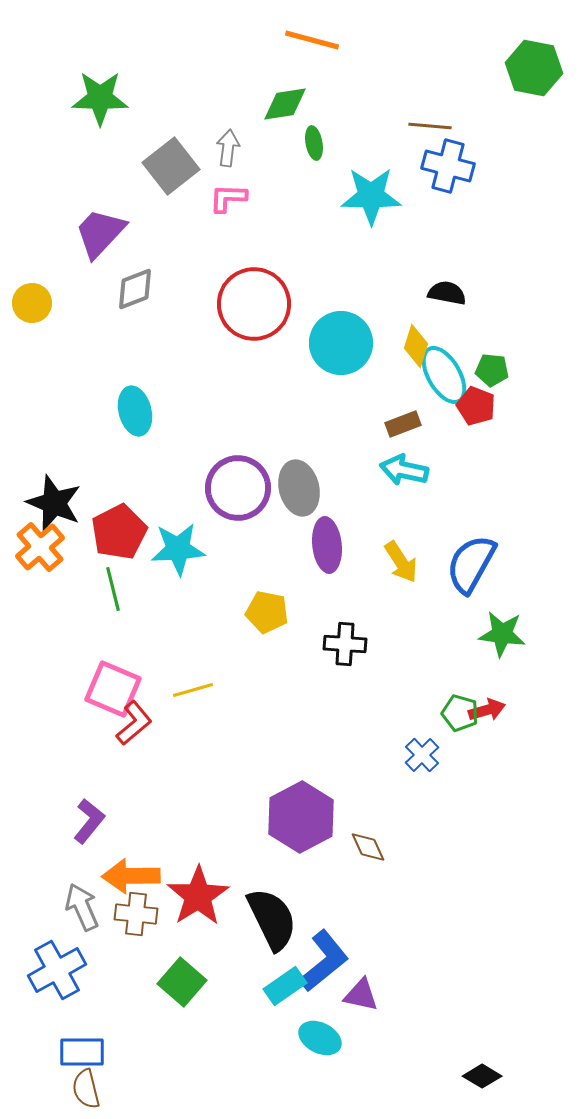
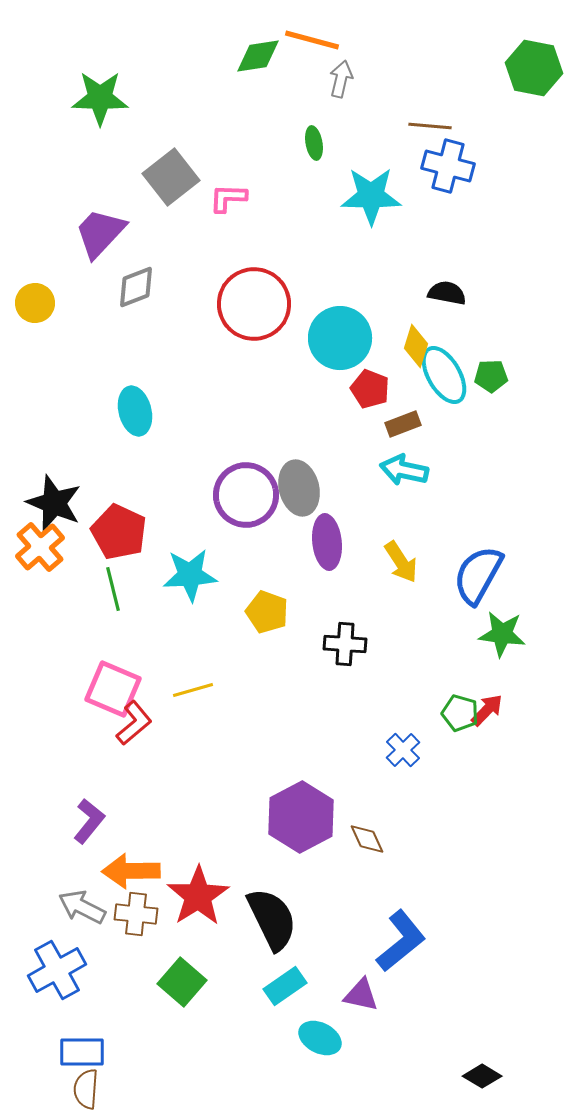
green diamond at (285, 104): moved 27 px left, 48 px up
gray arrow at (228, 148): moved 113 px right, 69 px up; rotated 6 degrees clockwise
gray square at (171, 166): moved 11 px down
gray diamond at (135, 289): moved 1 px right, 2 px up
yellow circle at (32, 303): moved 3 px right
cyan circle at (341, 343): moved 1 px left, 5 px up
green pentagon at (492, 370): moved 1 px left, 6 px down; rotated 8 degrees counterclockwise
red pentagon at (476, 406): moved 106 px left, 17 px up
purple circle at (238, 488): moved 8 px right, 7 px down
red pentagon at (119, 532): rotated 20 degrees counterclockwise
purple ellipse at (327, 545): moved 3 px up
cyan star at (178, 549): moved 12 px right, 26 px down
blue semicircle at (471, 564): moved 7 px right, 11 px down
yellow pentagon at (267, 612): rotated 9 degrees clockwise
red arrow at (487, 710): rotated 30 degrees counterclockwise
blue cross at (422, 755): moved 19 px left, 5 px up
brown diamond at (368, 847): moved 1 px left, 8 px up
orange arrow at (131, 876): moved 5 px up
gray arrow at (82, 907): rotated 39 degrees counterclockwise
blue L-shape at (324, 961): moved 77 px right, 20 px up
brown semicircle at (86, 1089): rotated 18 degrees clockwise
